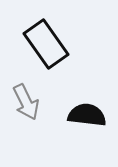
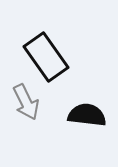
black rectangle: moved 13 px down
